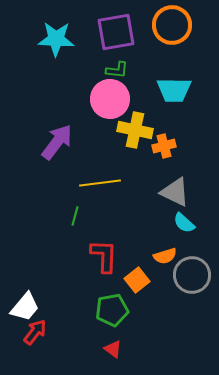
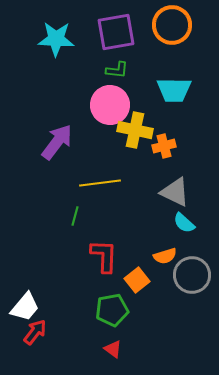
pink circle: moved 6 px down
